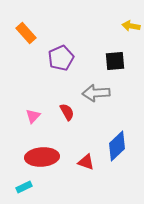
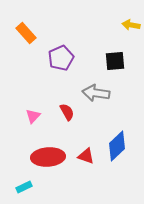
yellow arrow: moved 1 px up
gray arrow: rotated 12 degrees clockwise
red ellipse: moved 6 px right
red triangle: moved 6 px up
